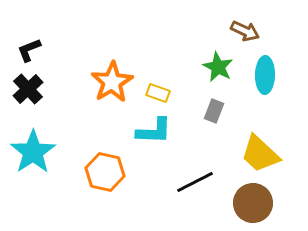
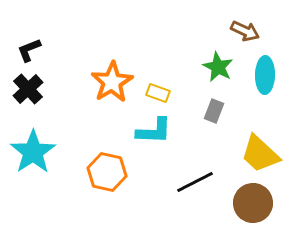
orange hexagon: moved 2 px right
